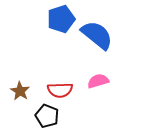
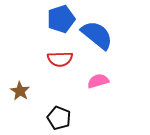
red semicircle: moved 31 px up
black pentagon: moved 12 px right, 2 px down
